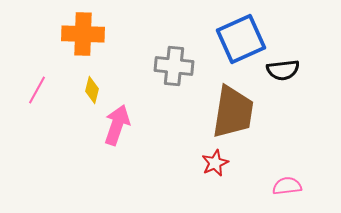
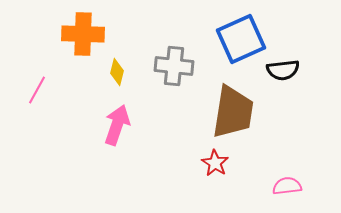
yellow diamond: moved 25 px right, 18 px up
red star: rotated 16 degrees counterclockwise
